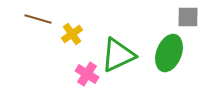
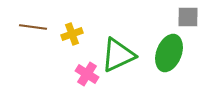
brown line: moved 5 px left, 8 px down; rotated 8 degrees counterclockwise
yellow cross: rotated 15 degrees clockwise
